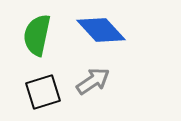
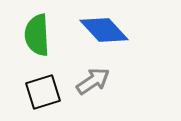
blue diamond: moved 3 px right
green semicircle: rotated 15 degrees counterclockwise
